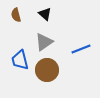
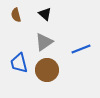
blue trapezoid: moved 1 px left, 3 px down
